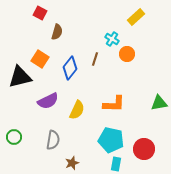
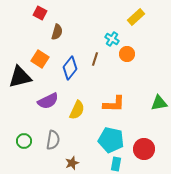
green circle: moved 10 px right, 4 px down
